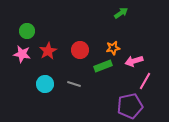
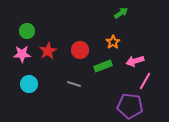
orange star: moved 6 px up; rotated 24 degrees counterclockwise
pink star: rotated 12 degrees counterclockwise
pink arrow: moved 1 px right
cyan circle: moved 16 px left
purple pentagon: rotated 20 degrees clockwise
